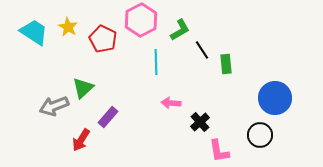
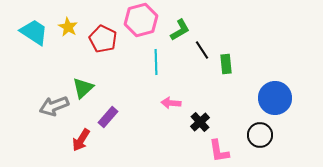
pink hexagon: rotated 12 degrees clockwise
